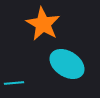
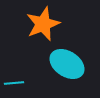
orange star: rotated 20 degrees clockwise
